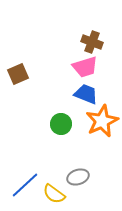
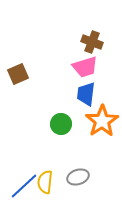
blue trapezoid: rotated 105 degrees counterclockwise
orange star: rotated 8 degrees counterclockwise
blue line: moved 1 px left, 1 px down
yellow semicircle: moved 9 px left, 12 px up; rotated 60 degrees clockwise
